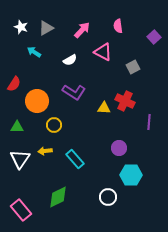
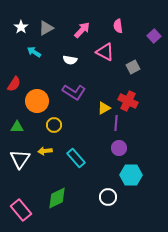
white star: rotated 16 degrees clockwise
purple square: moved 1 px up
pink triangle: moved 2 px right
white semicircle: rotated 40 degrees clockwise
red cross: moved 3 px right
yellow triangle: rotated 32 degrees counterclockwise
purple line: moved 33 px left, 1 px down
cyan rectangle: moved 1 px right, 1 px up
green diamond: moved 1 px left, 1 px down
